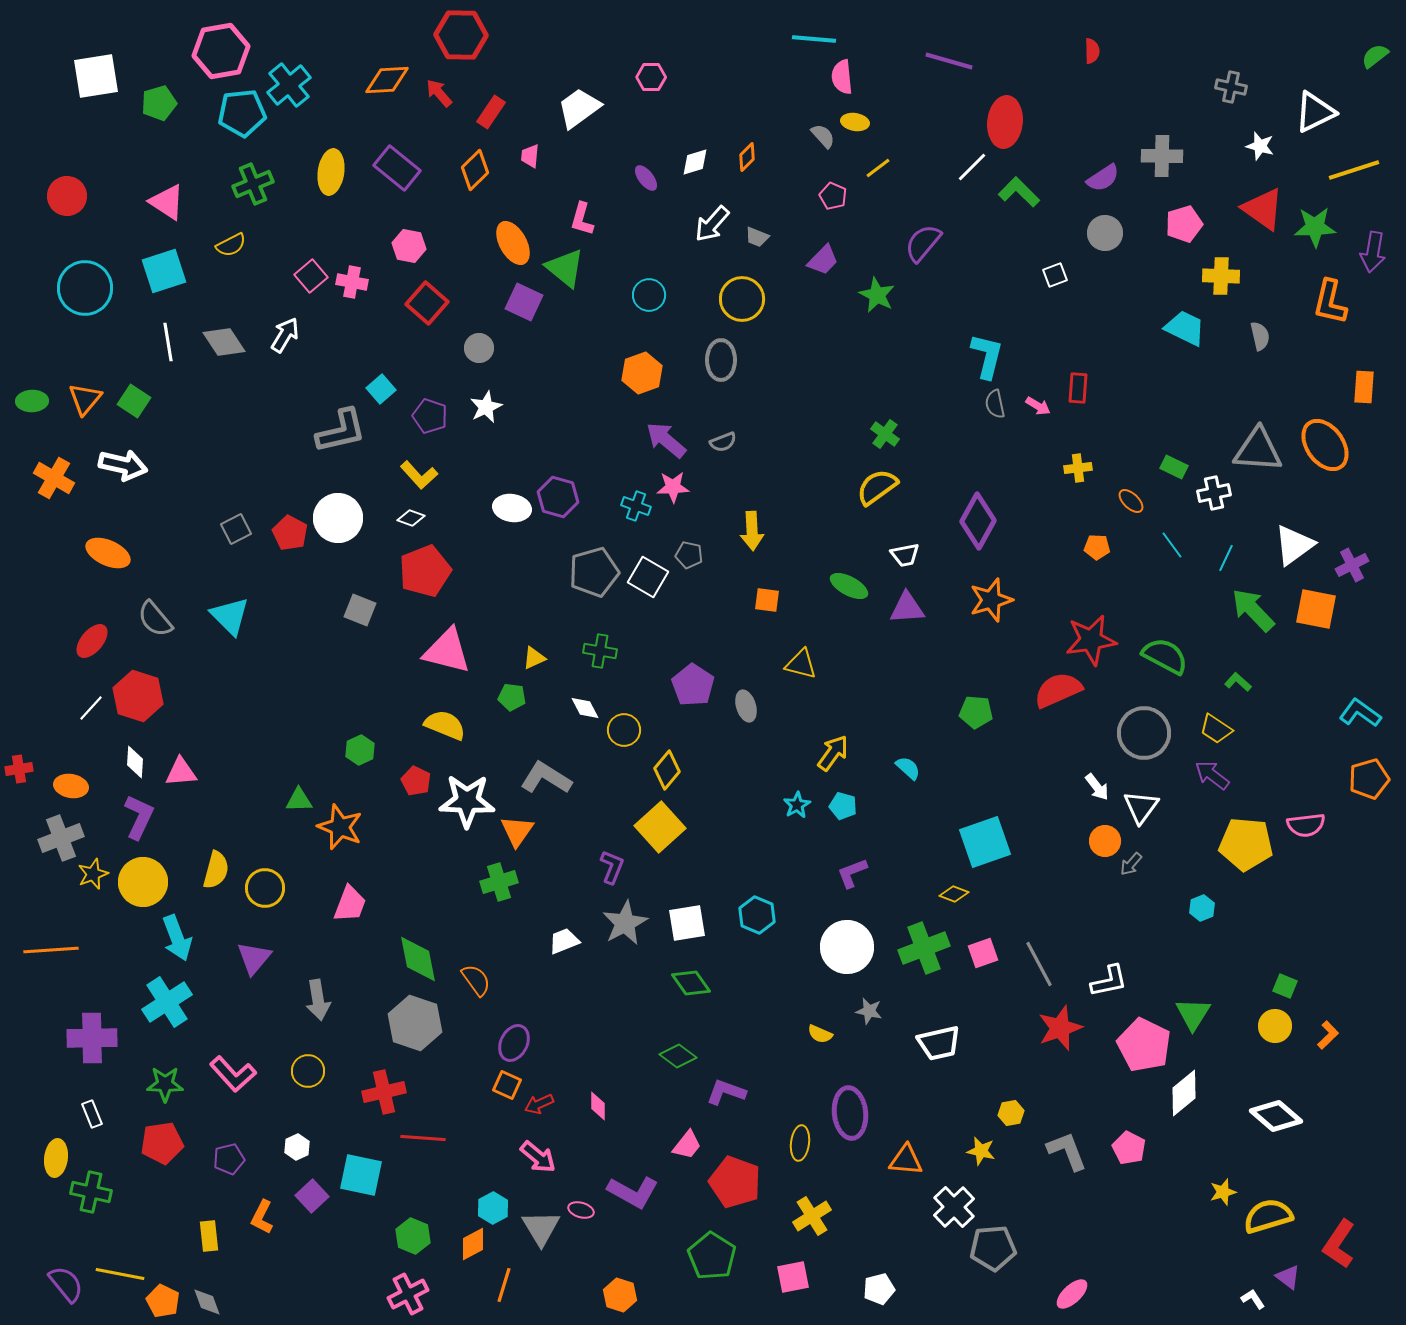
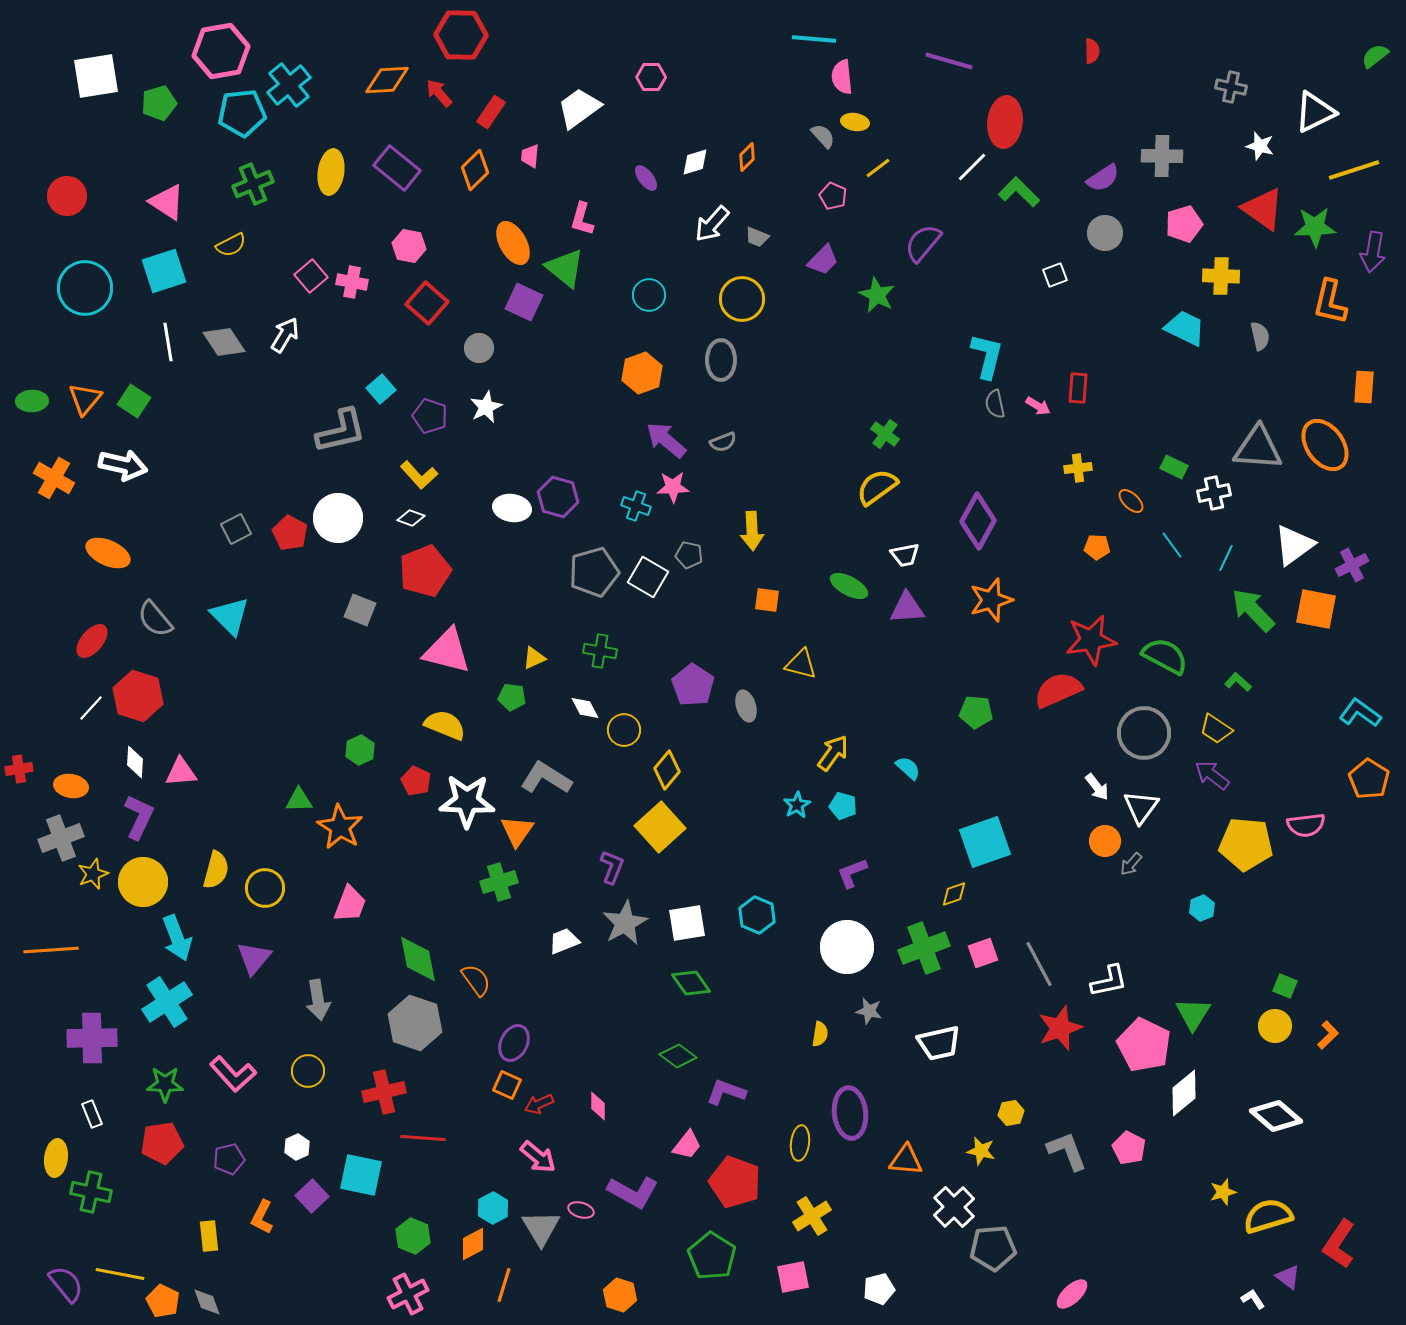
gray triangle at (1258, 450): moved 2 px up
orange pentagon at (1369, 779): rotated 24 degrees counterclockwise
orange star at (340, 827): rotated 9 degrees clockwise
yellow diamond at (954, 894): rotated 40 degrees counterclockwise
yellow semicircle at (820, 1034): rotated 105 degrees counterclockwise
